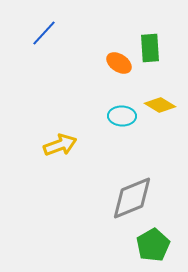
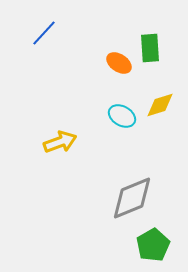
yellow diamond: rotated 48 degrees counterclockwise
cyan ellipse: rotated 28 degrees clockwise
yellow arrow: moved 3 px up
